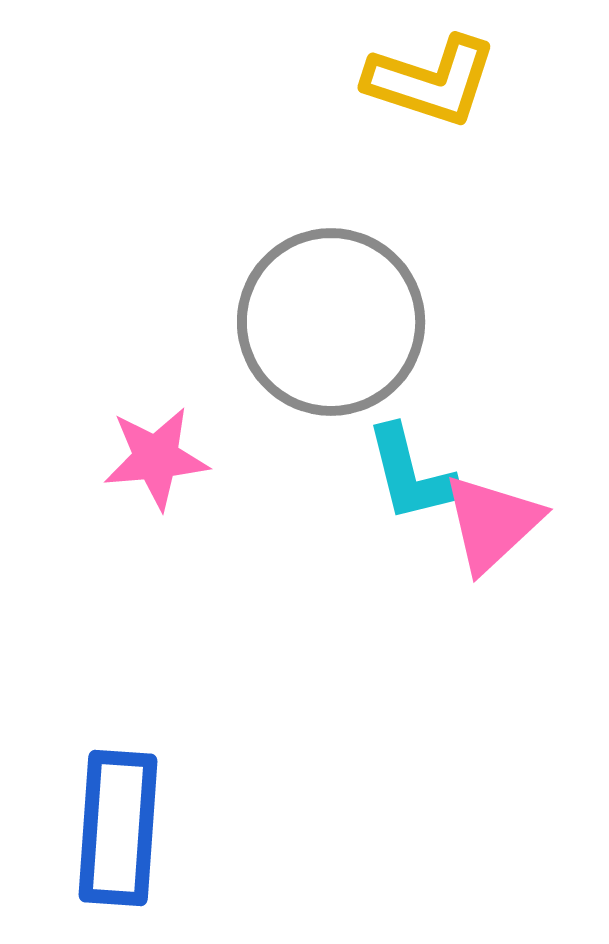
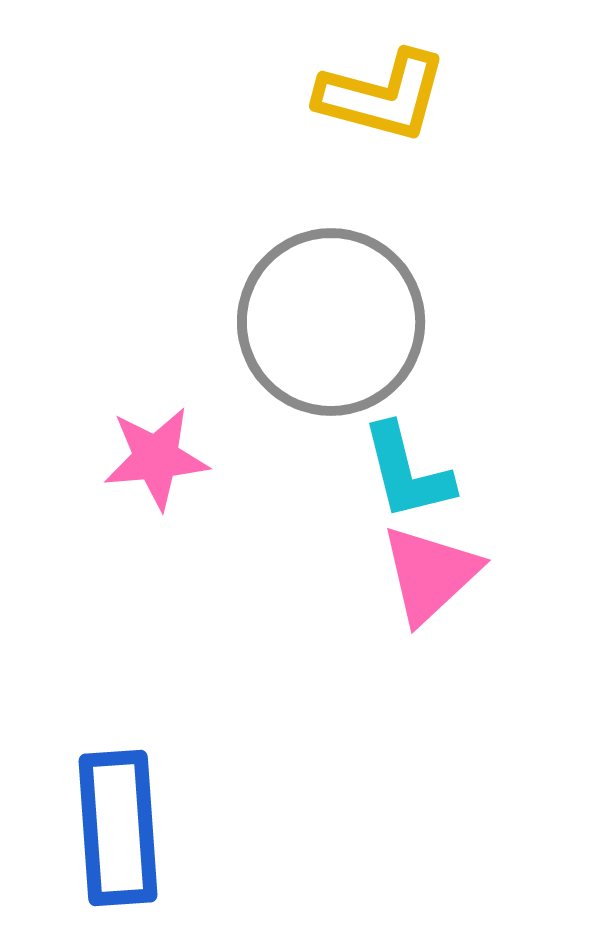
yellow L-shape: moved 49 px left, 15 px down; rotated 3 degrees counterclockwise
cyan L-shape: moved 4 px left, 2 px up
pink triangle: moved 62 px left, 51 px down
blue rectangle: rotated 8 degrees counterclockwise
